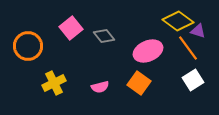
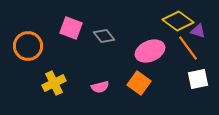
pink square: rotated 30 degrees counterclockwise
pink ellipse: moved 2 px right
white square: moved 5 px right, 1 px up; rotated 20 degrees clockwise
